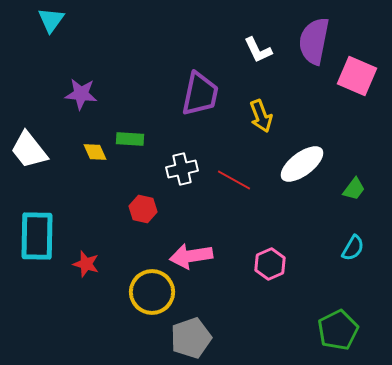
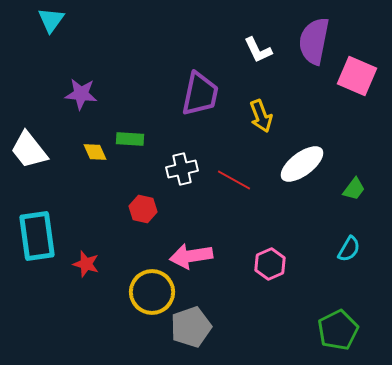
cyan rectangle: rotated 9 degrees counterclockwise
cyan semicircle: moved 4 px left, 1 px down
gray pentagon: moved 11 px up
